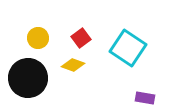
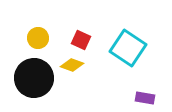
red square: moved 2 px down; rotated 30 degrees counterclockwise
yellow diamond: moved 1 px left
black circle: moved 6 px right
